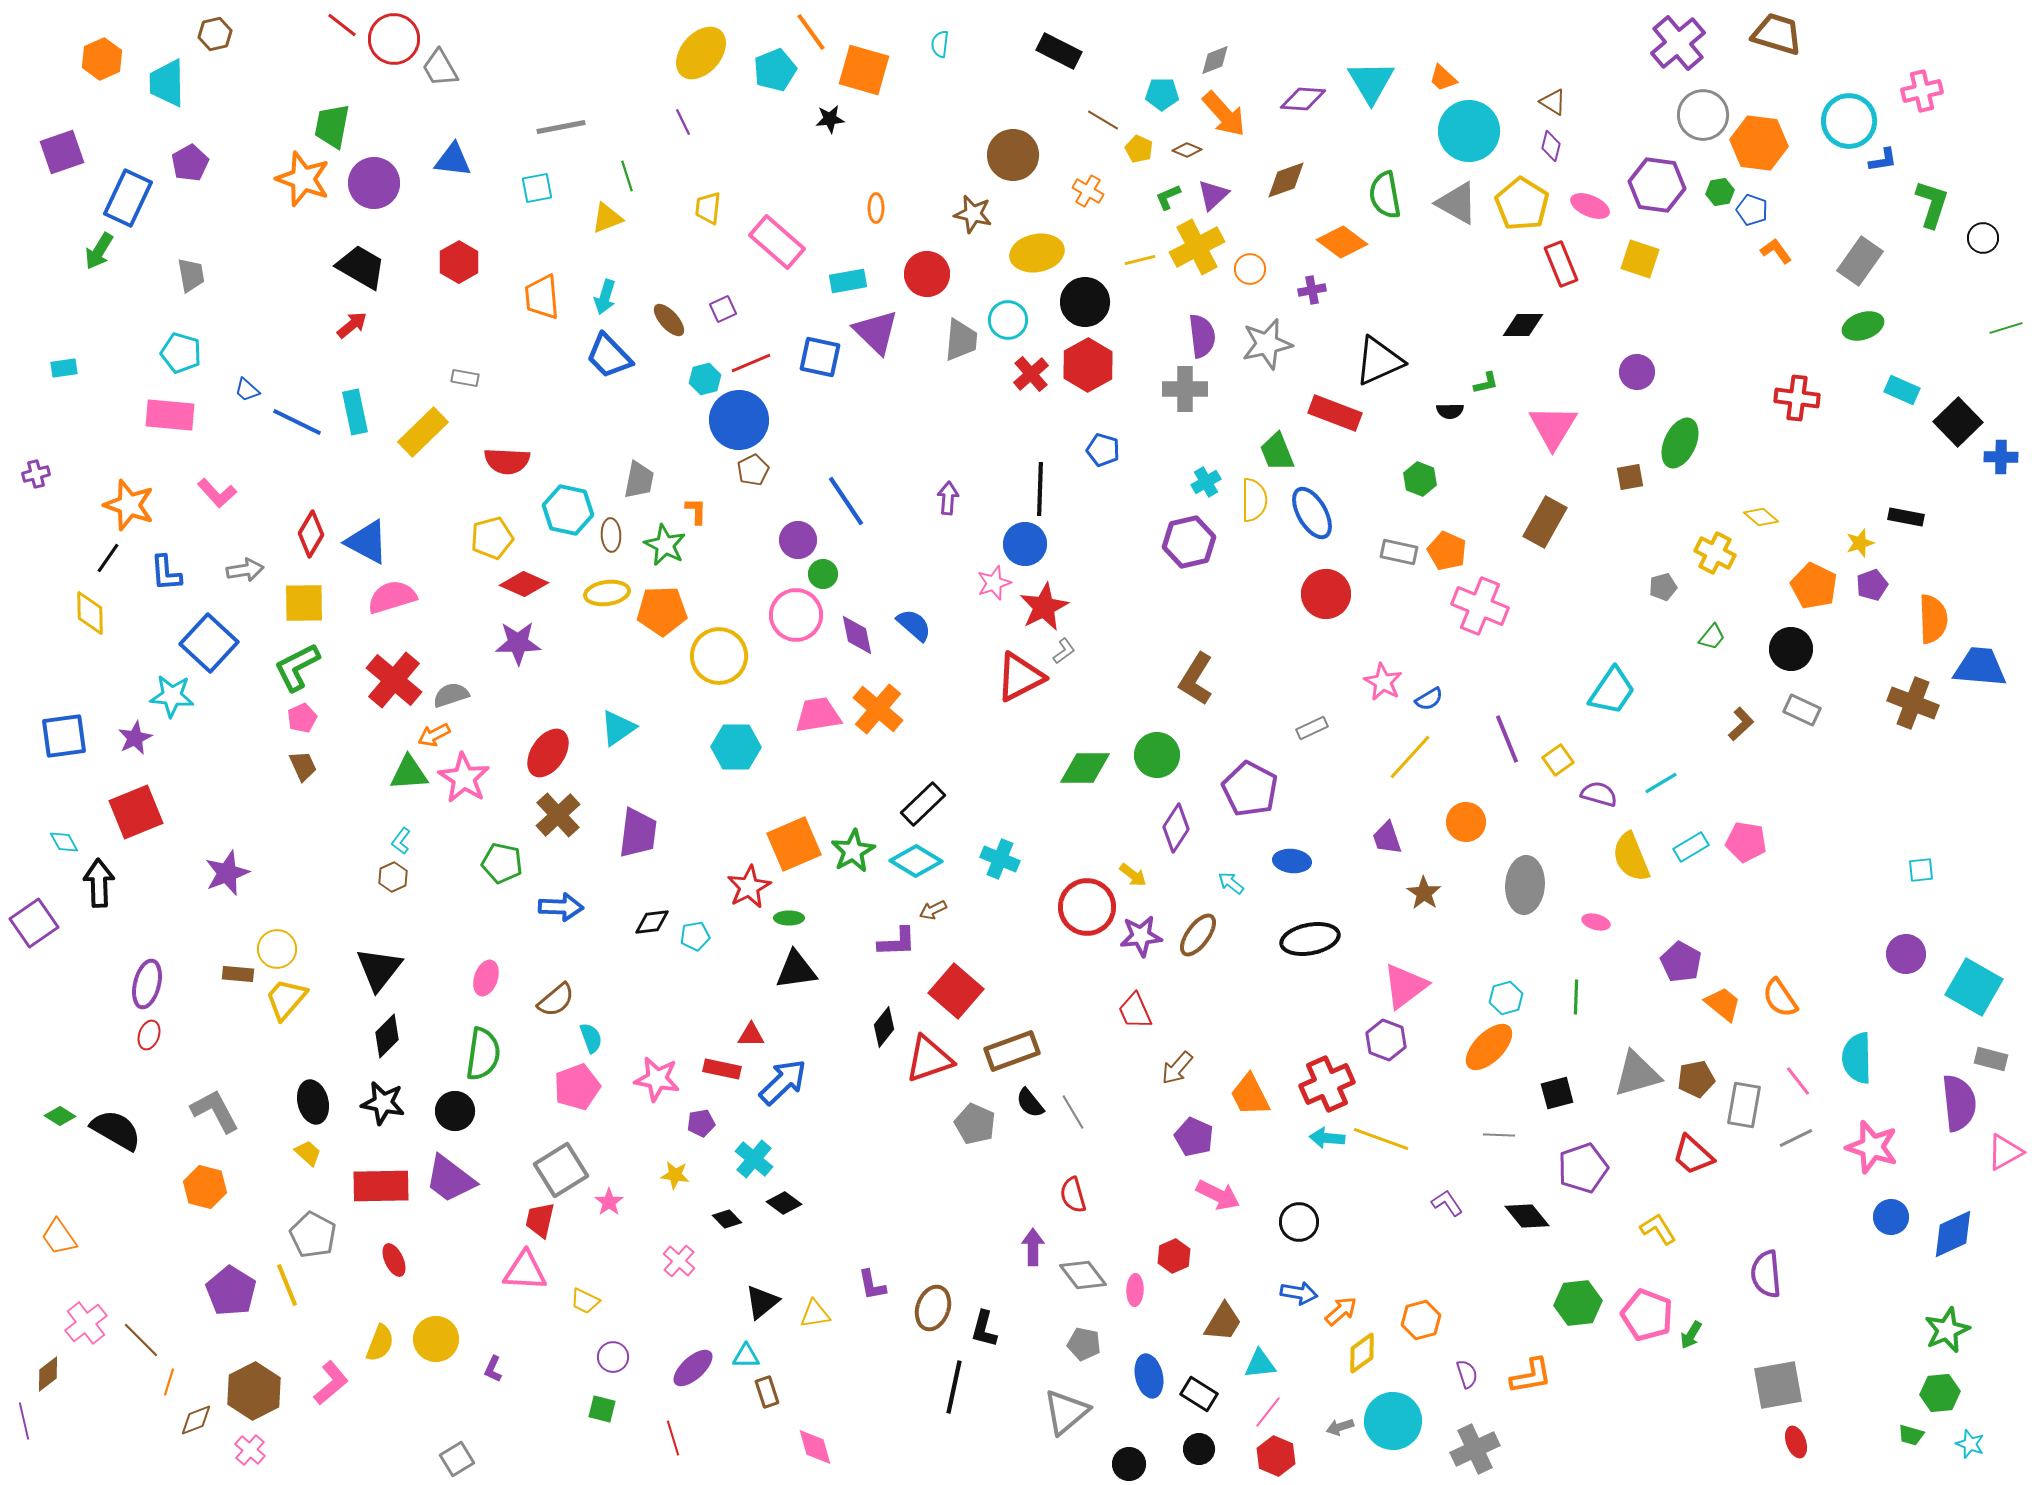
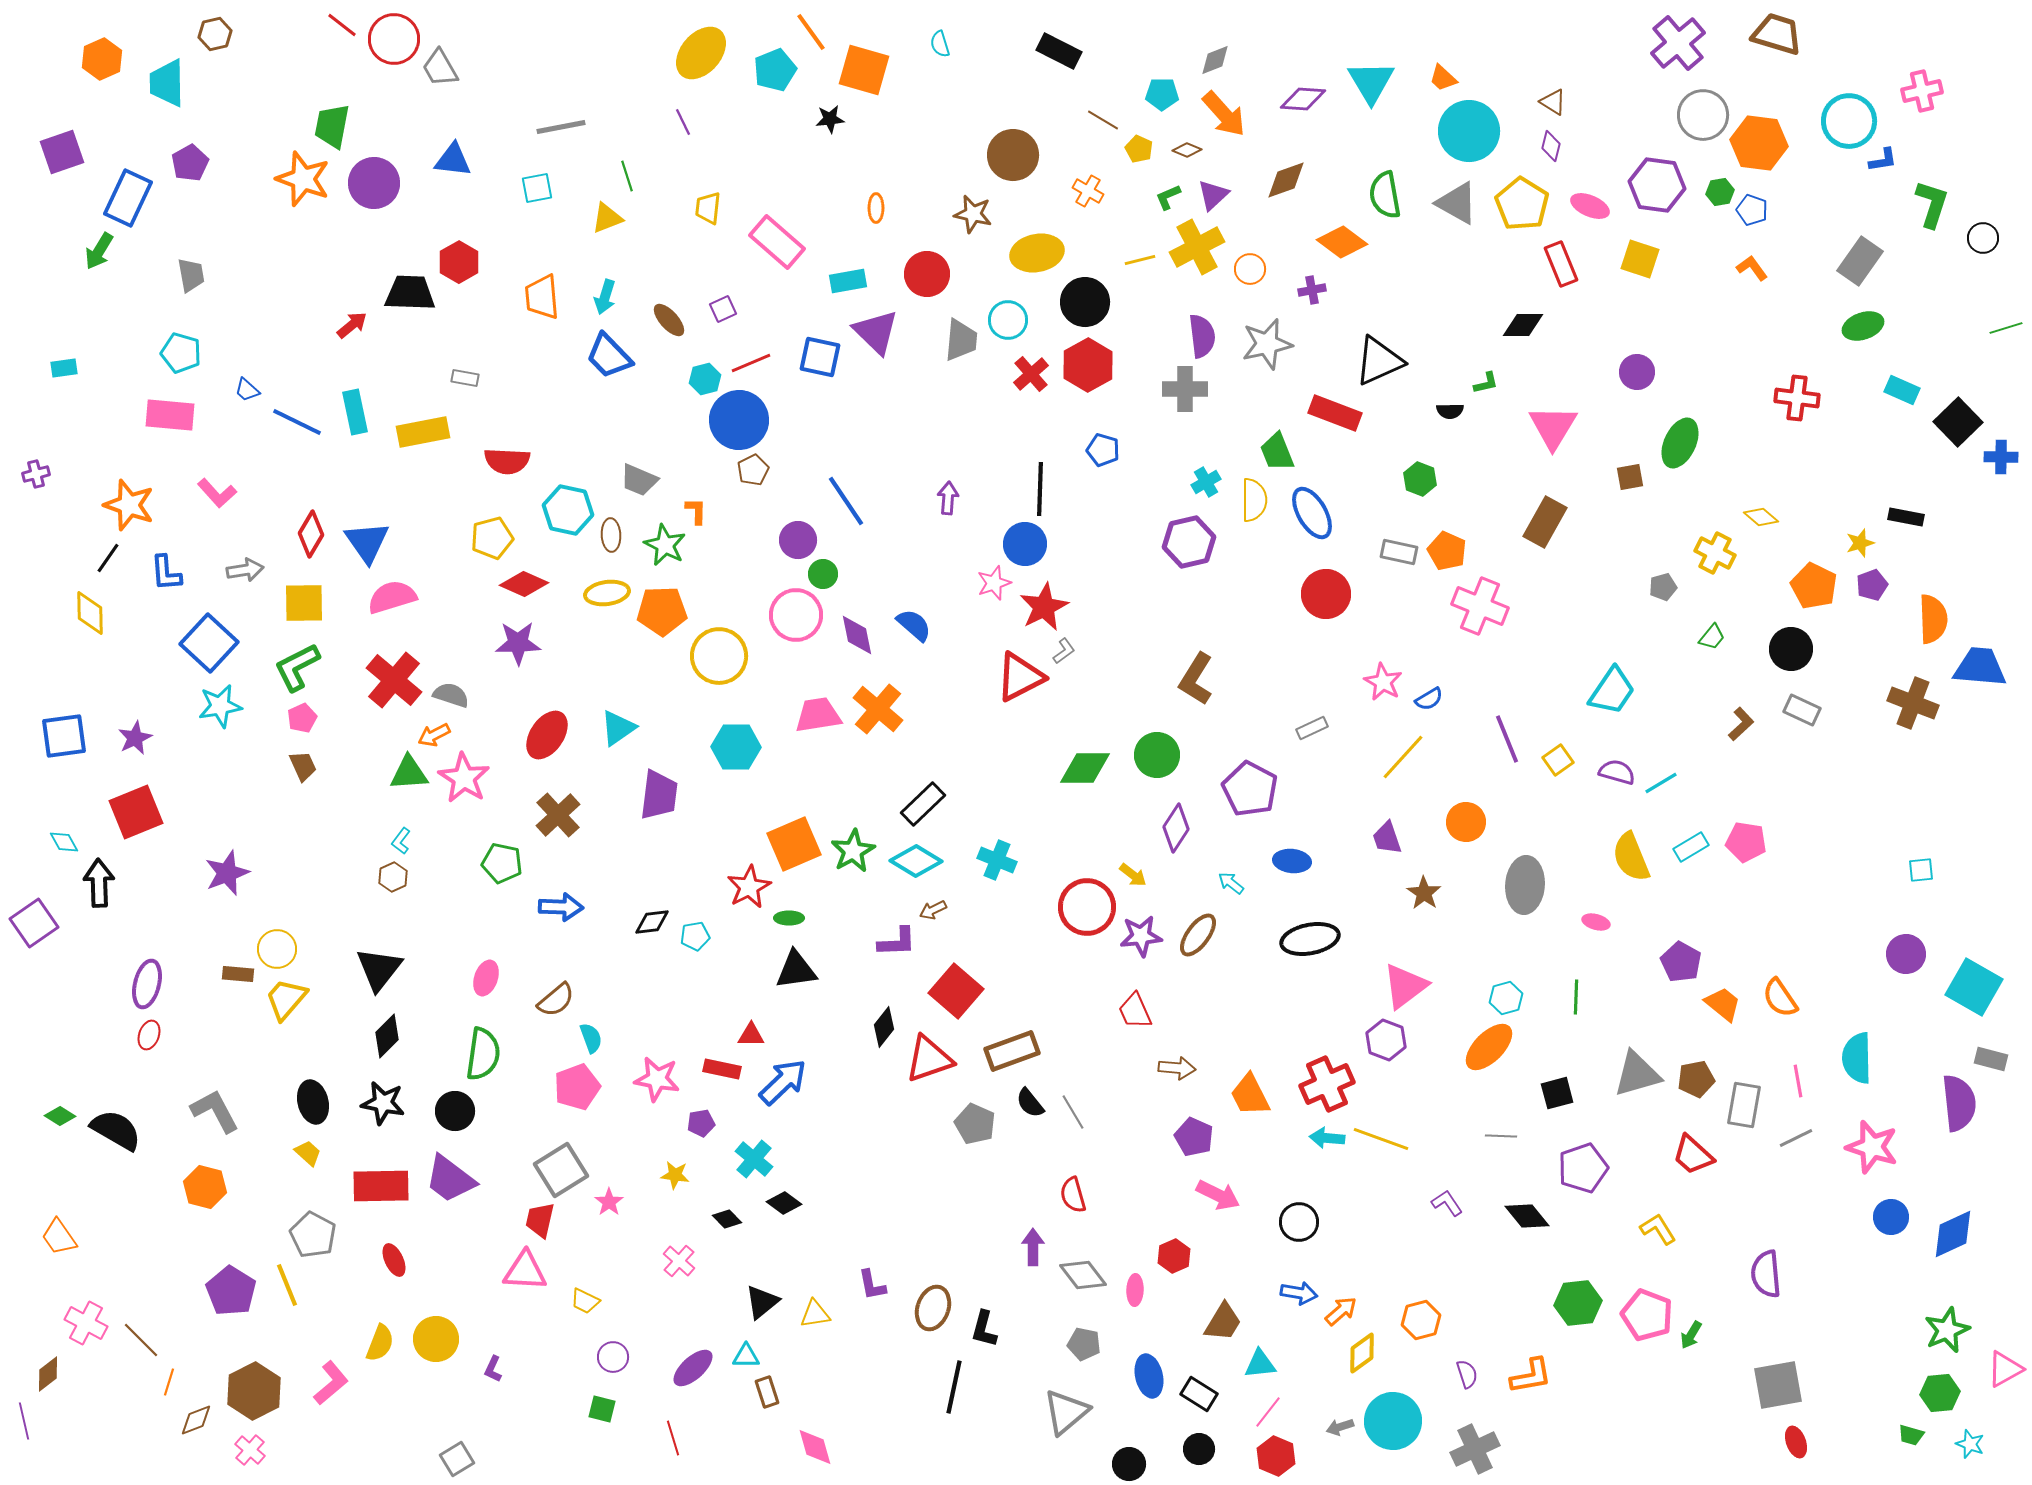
cyan semicircle at (940, 44): rotated 24 degrees counterclockwise
orange L-shape at (1776, 251): moved 24 px left, 17 px down
black trapezoid at (361, 267): moved 49 px right, 26 px down; rotated 28 degrees counterclockwise
yellow rectangle at (423, 432): rotated 33 degrees clockwise
gray trapezoid at (639, 480): rotated 102 degrees clockwise
blue triangle at (367, 542): rotated 27 degrees clockwise
gray semicircle at (451, 695): rotated 36 degrees clockwise
cyan star at (172, 696): moved 48 px right, 10 px down; rotated 15 degrees counterclockwise
red ellipse at (548, 753): moved 1 px left, 18 px up
yellow line at (1410, 757): moved 7 px left
purple semicircle at (1599, 794): moved 18 px right, 22 px up
purple trapezoid at (638, 833): moved 21 px right, 38 px up
cyan cross at (1000, 859): moved 3 px left, 1 px down
brown arrow at (1177, 1068): rotated 126 degrees counterclockwise
pink line at (1798, 1081): rotated 28 degrees clockwise
gray line at (1499, 1135): moved 2 px right, 1 px down
pink triangle at (2005, 1152): moved 217 px down
pink cross at (86, 1323): rotated 24 degrees counterclockwise
